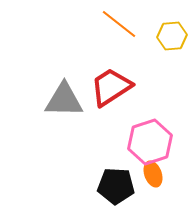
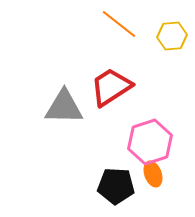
gray triangle: moved 7 px down
